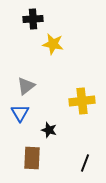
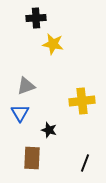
black cross: moved 3 px right, 1 px up
gray triangle: rotated 18 degrees clockwise
